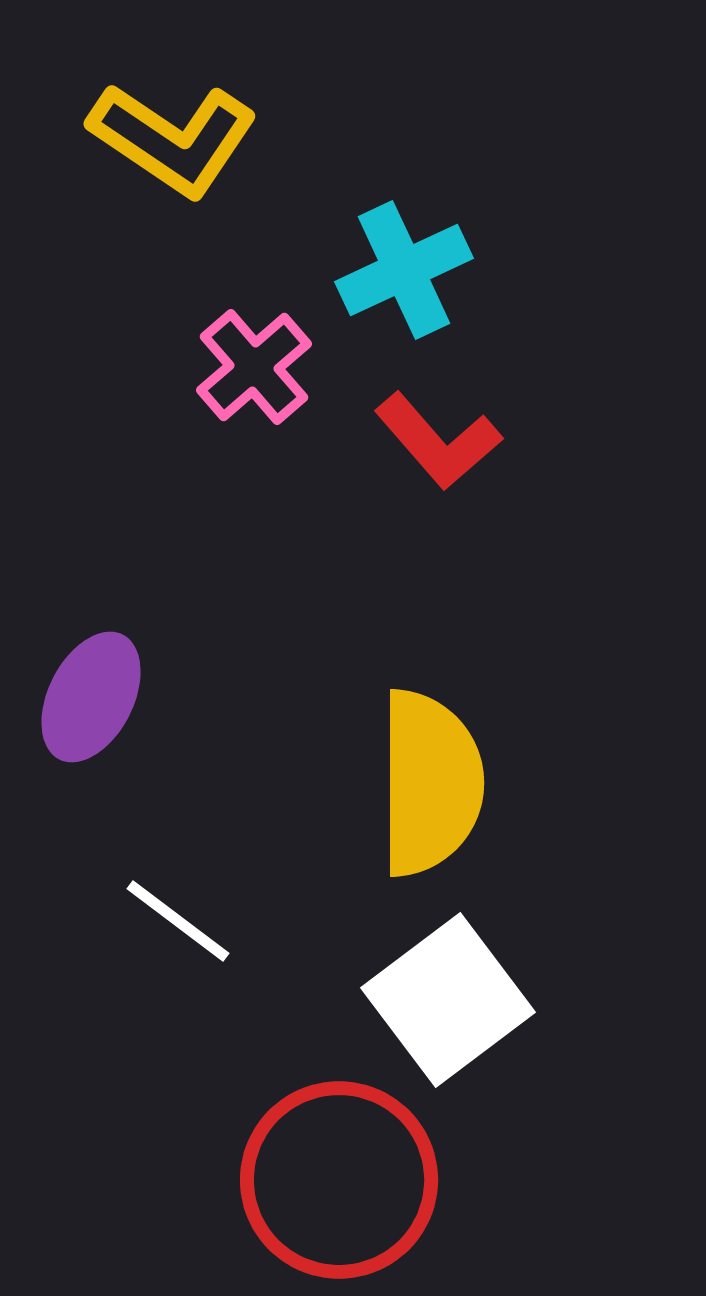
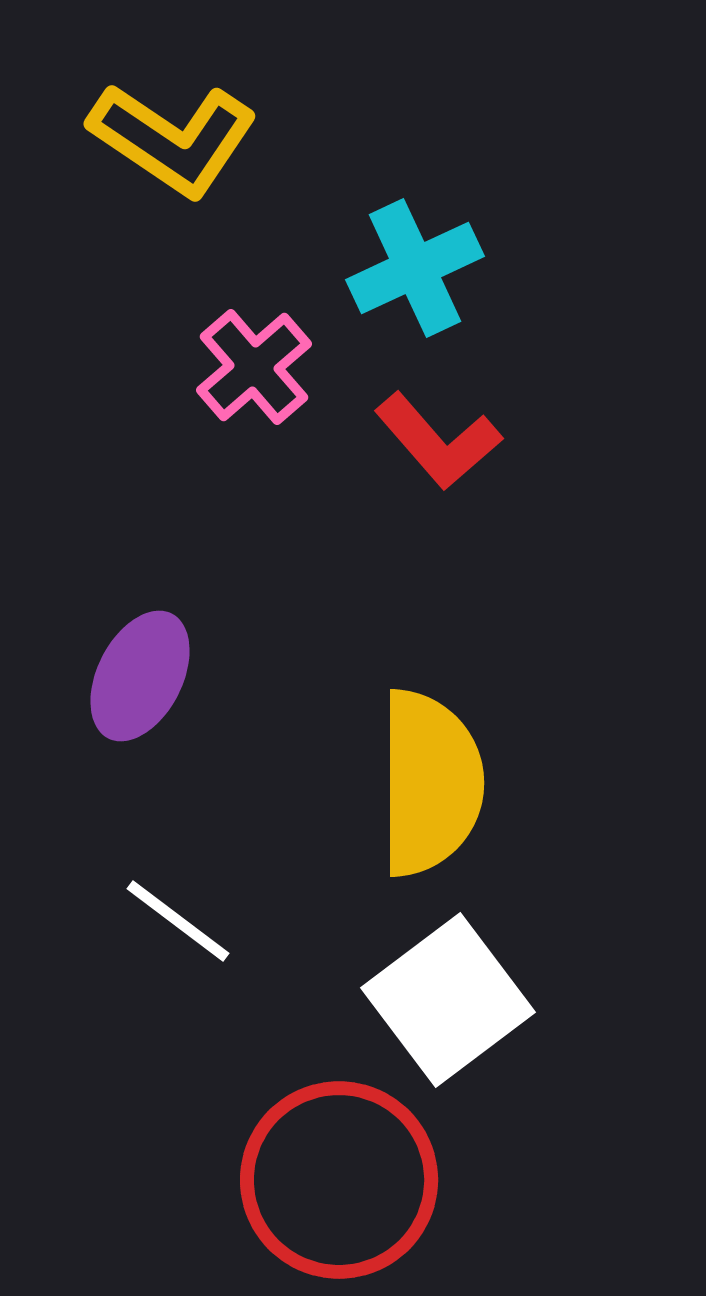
cyan cross: moved 11 px right, 2 px up
purple ellipse: moved 49 px right, 21 px up
